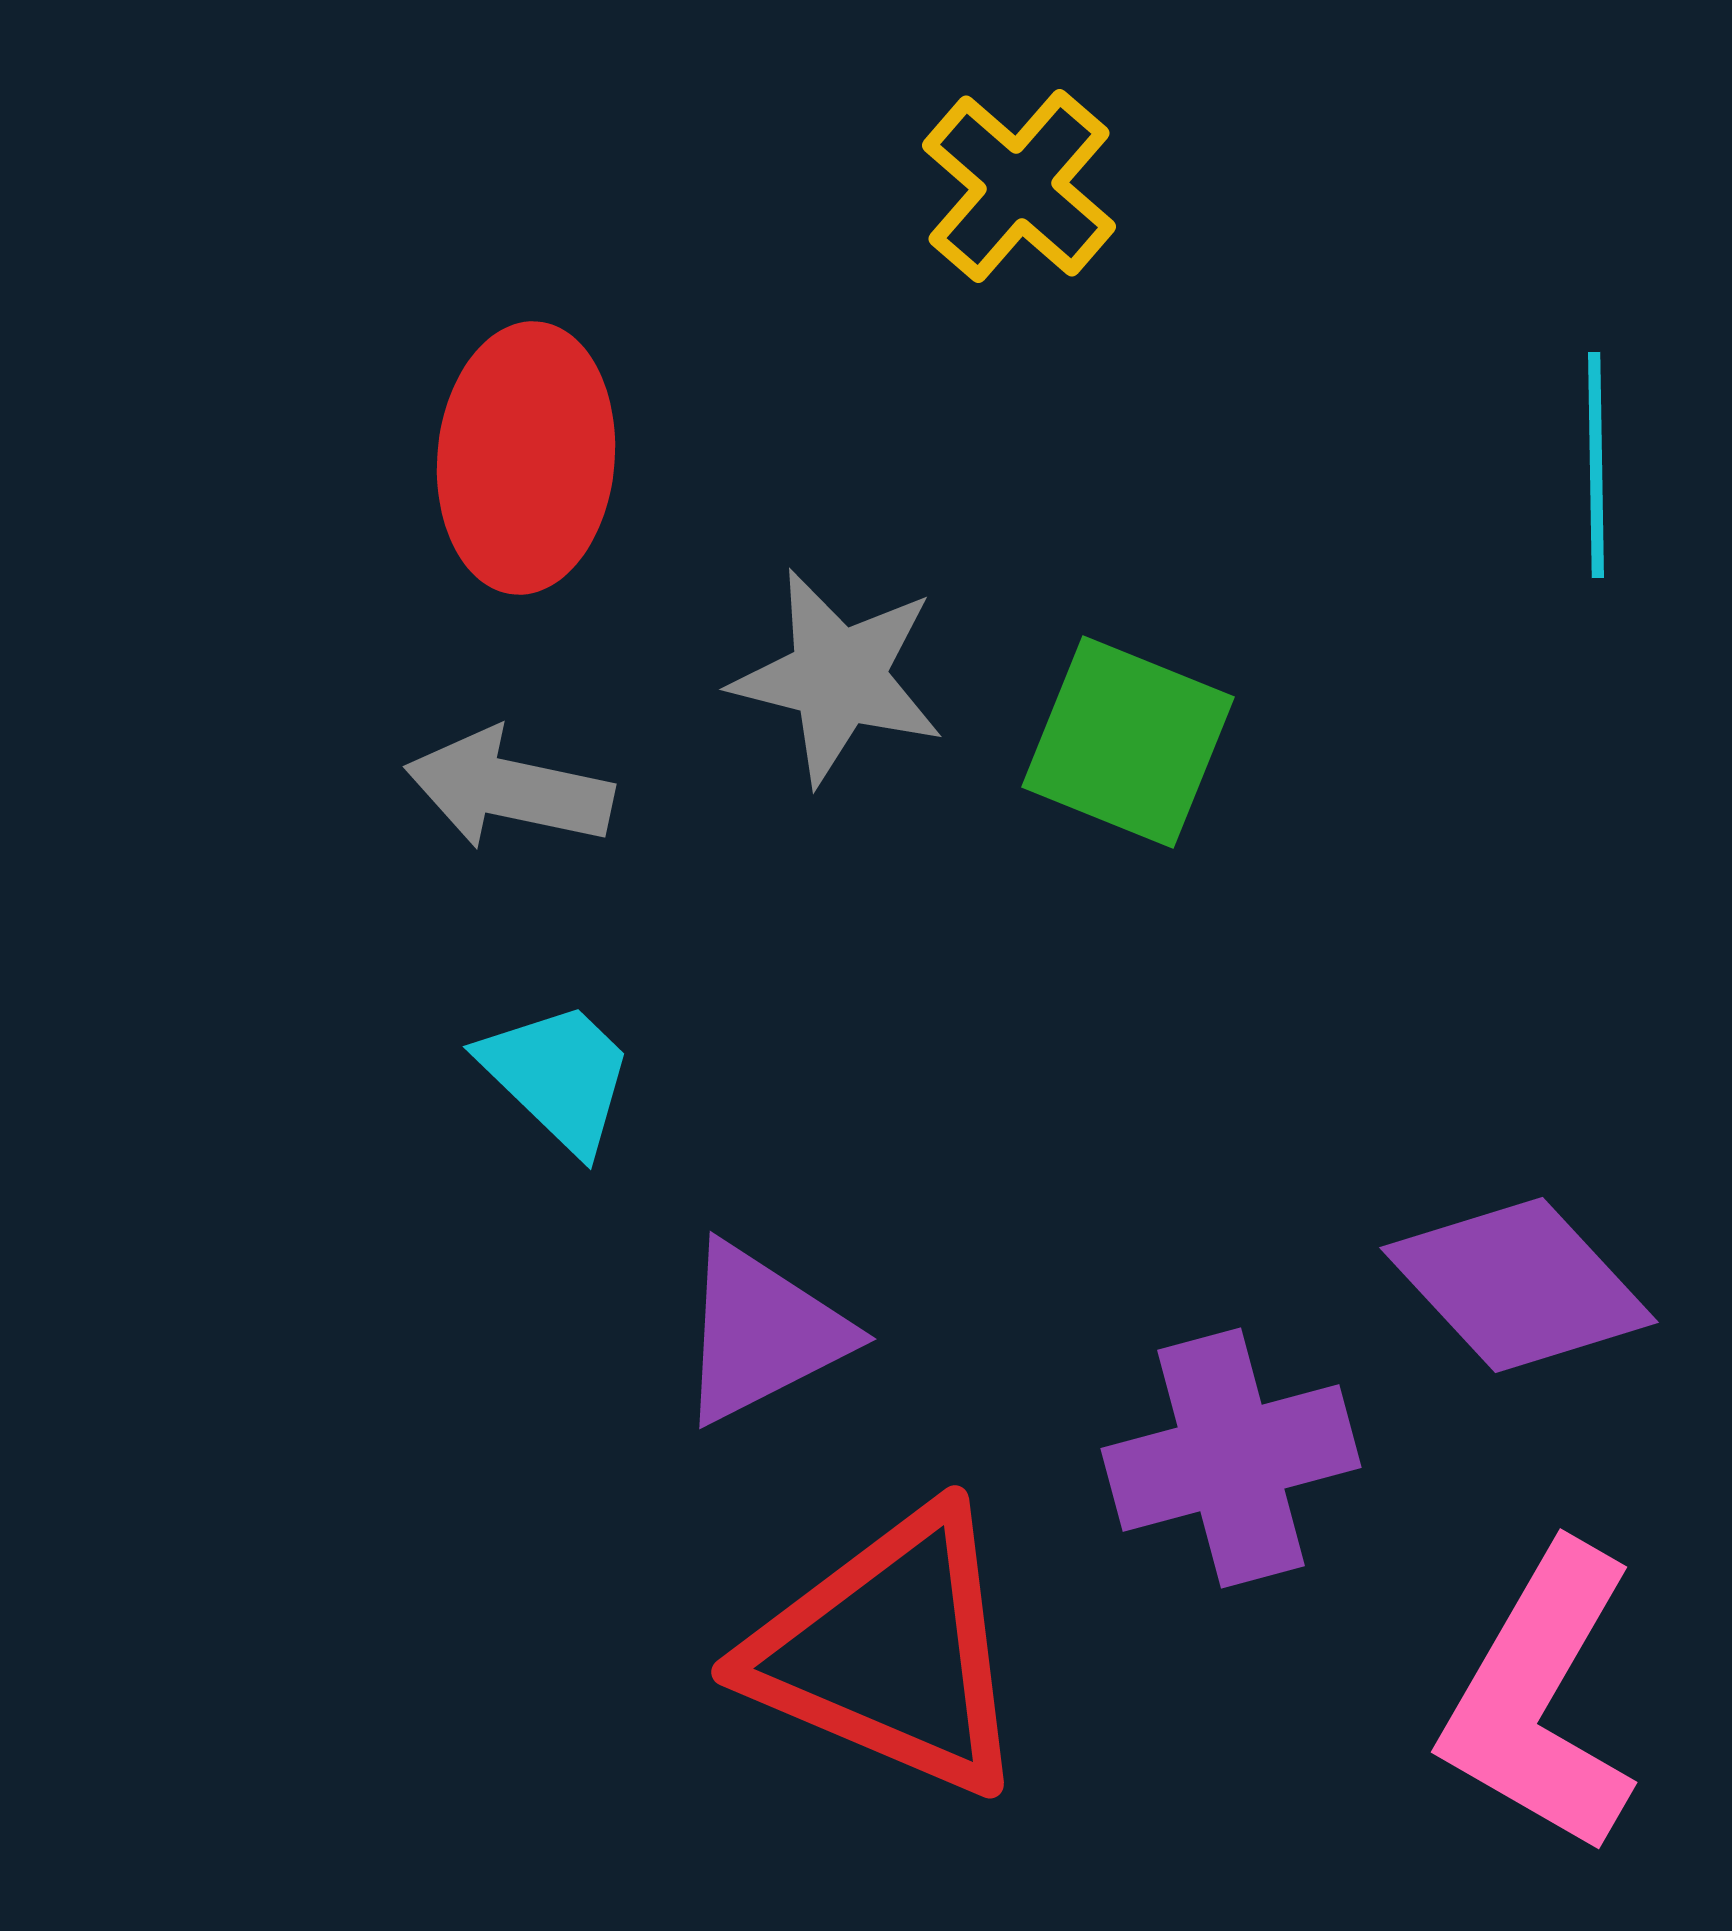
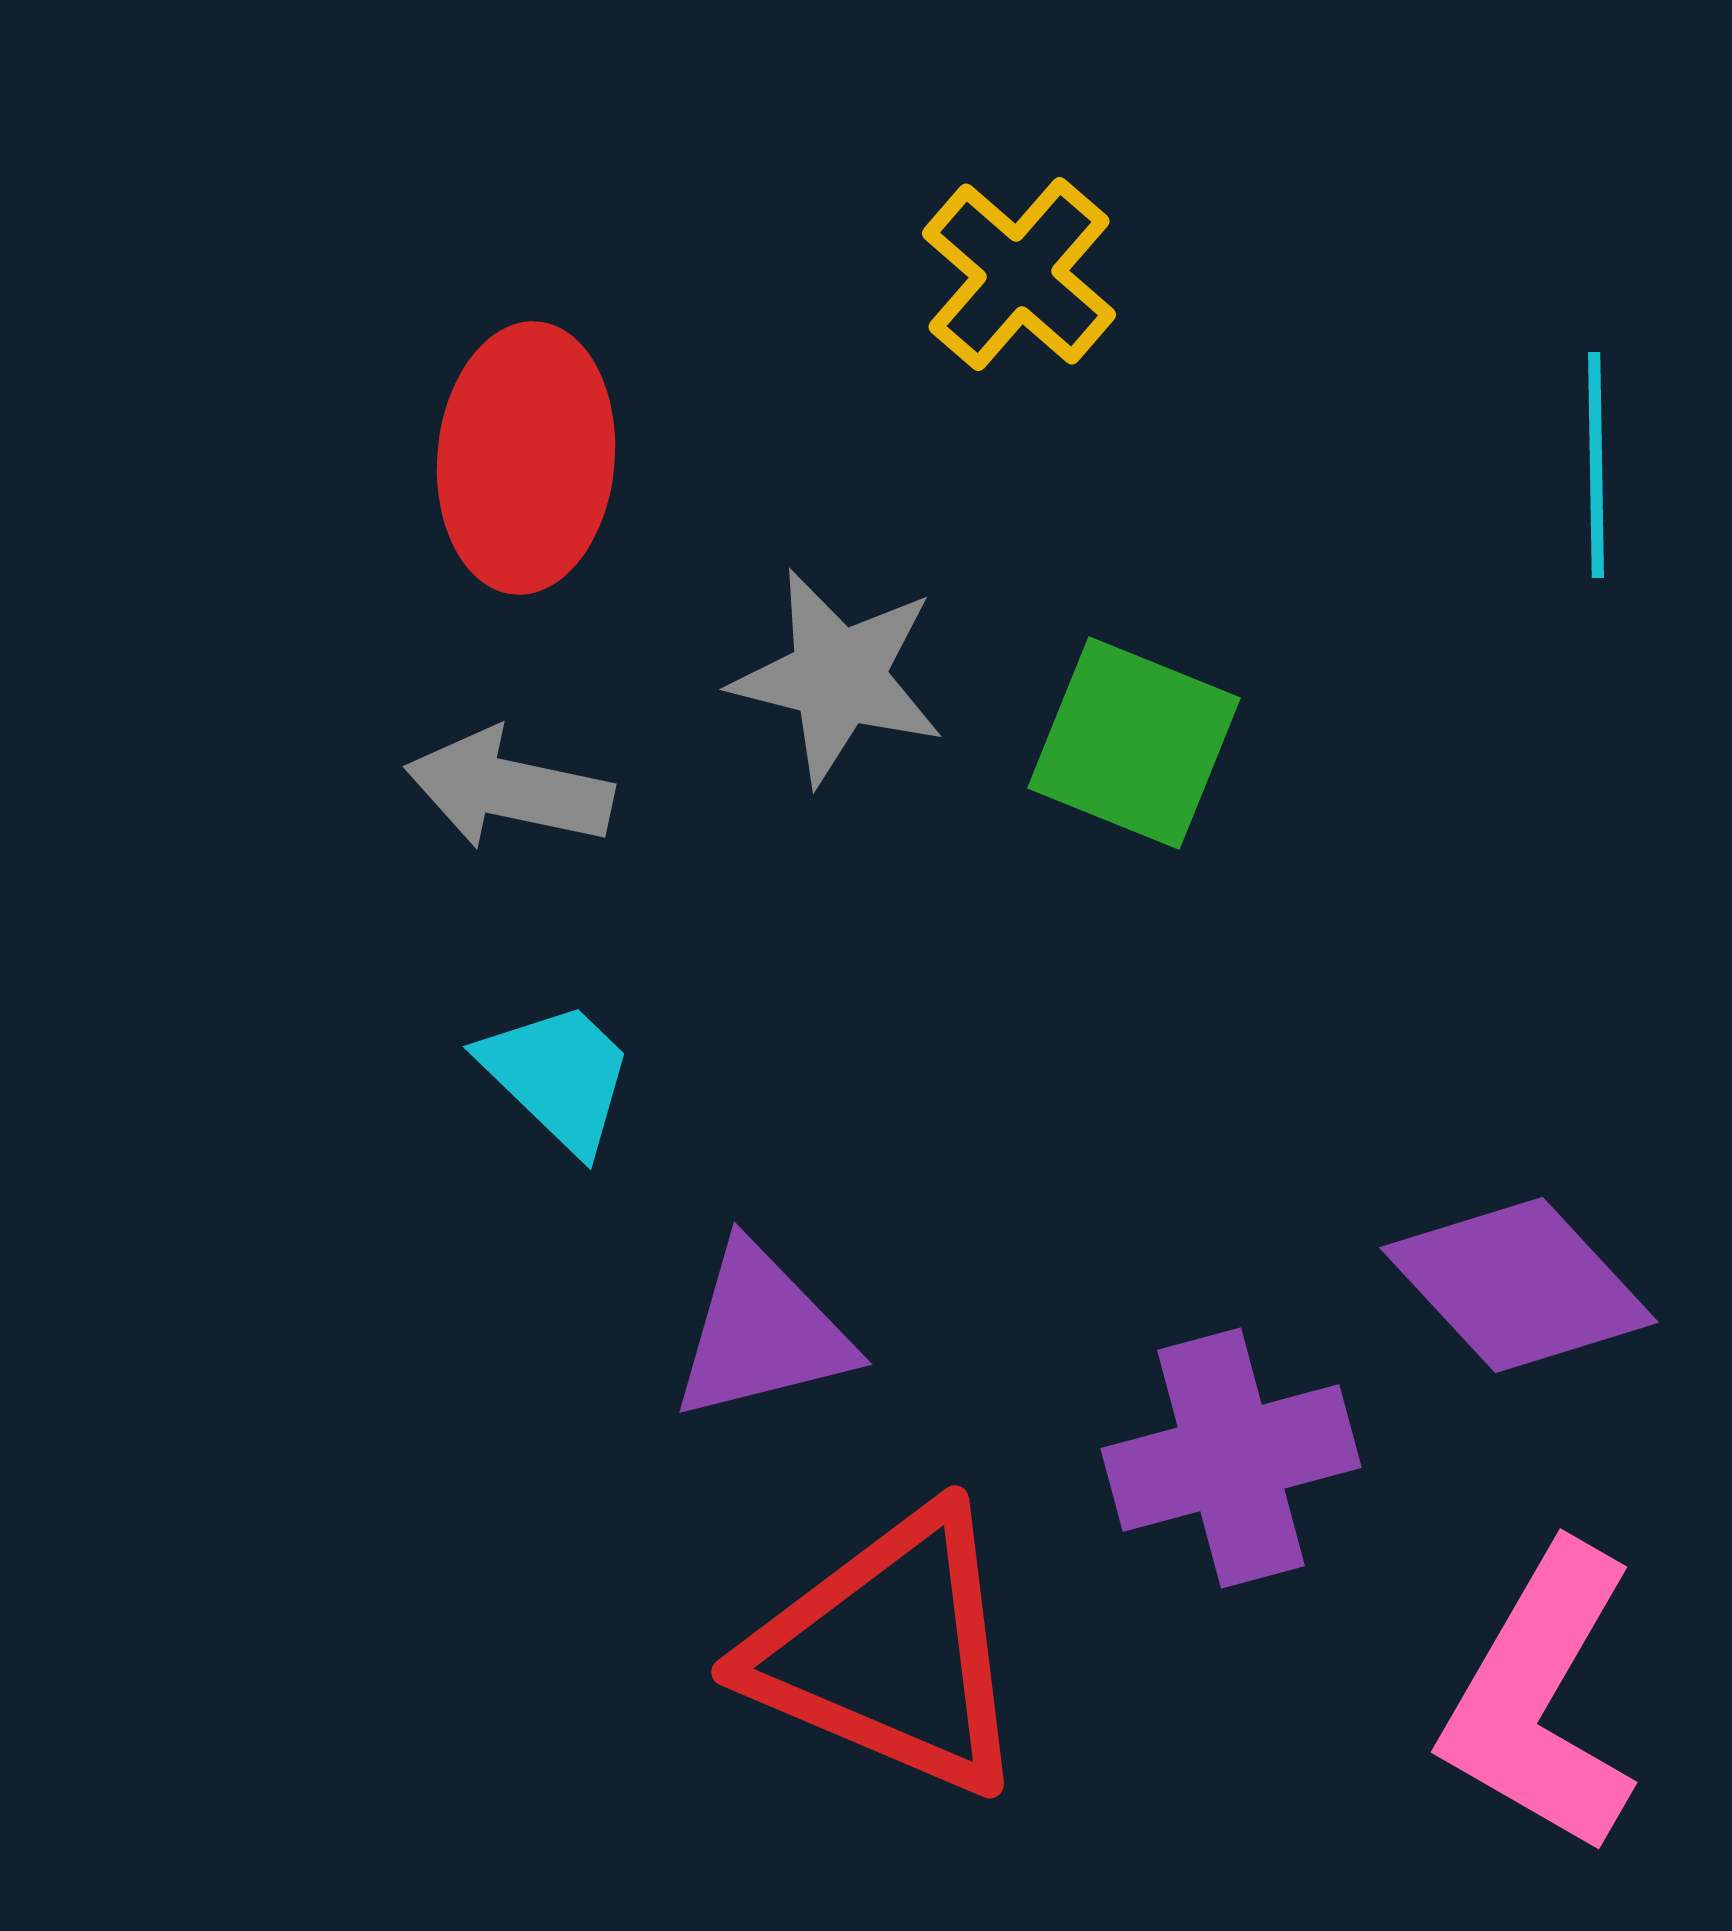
yellow cross: moved 88 px down
green square: moved 6 px right, 1 px down
purple triangle: rotated 13 degrees clockwise
